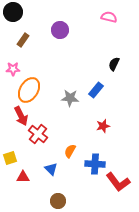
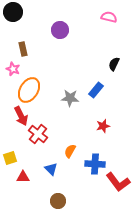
brown rectangle: moved 9 px down; rotated 48 degrees counterclockwise
pink star: rotated 24 degrees clockwise
